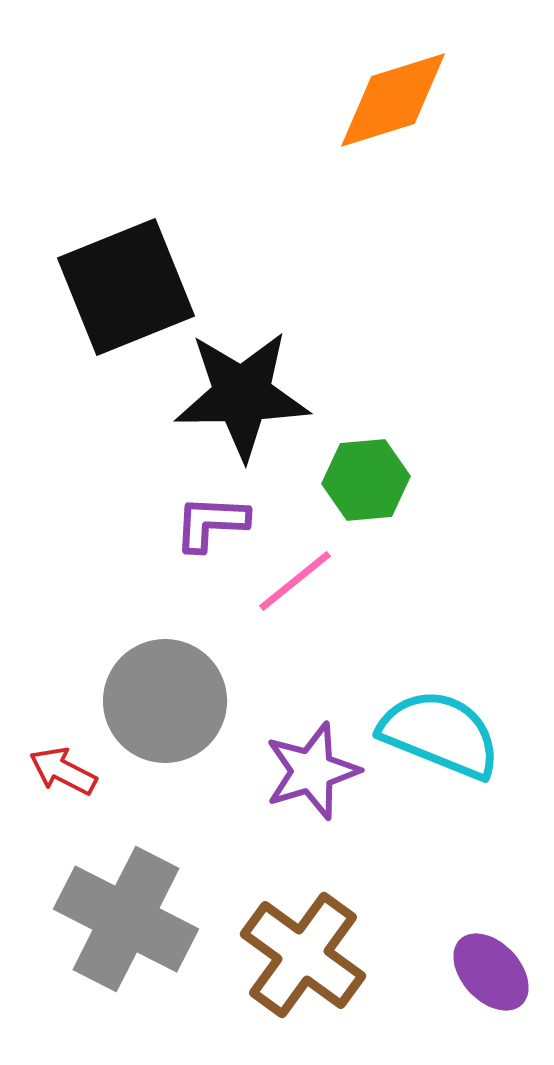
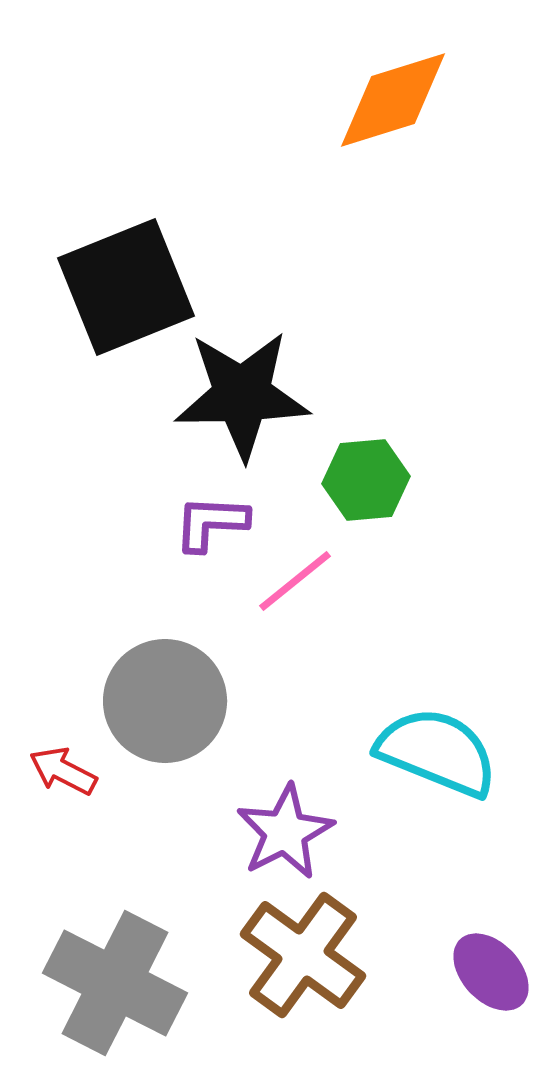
cyan semicircle: moved 3 px left, 18 px down
purple star: moved 27 px left, 61 px down; rotated 10 degrees counterclockwise
gray cross: moved 11 px left, 64 px down
